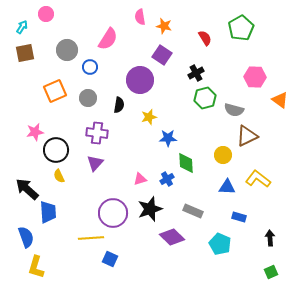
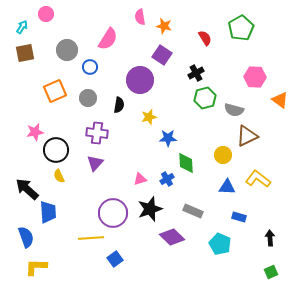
blue square at (110, 259): moved 5 px right; rotated 28 degrees clockwise
yellow L-shape at (36, 267): rotated 75 degrees clockwise
